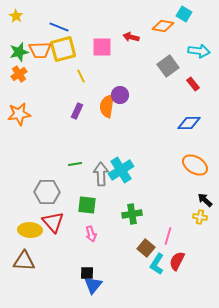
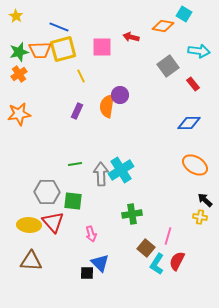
green square: moved 14 px left, 4 px up
yellow ellipse: moved 1 px left, 5 px up
brown triangle: moved 7 px right
blue triangle: moved 7 px right, 22 px up; rotated 24 degrees counterclockwise
